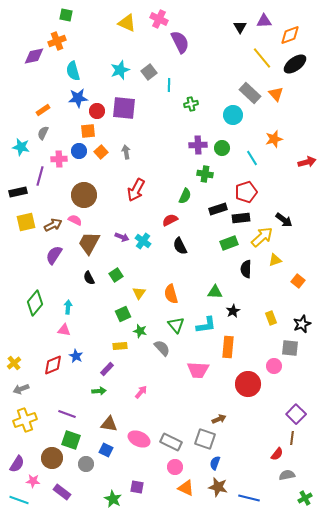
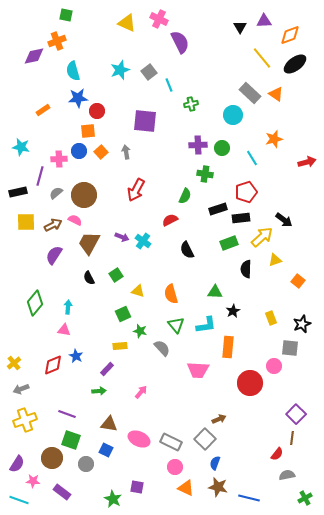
cyan line at (169, 85): rotated 24 degrees counterclockwise
orange triangle at (276, 94): rotated 14 degrees counterclockwise
purple square at (124, 108): moved 21 px right, 13 px down
gray semicircle at (43, 133): moved 13 px right, 60 px down; rotated 24 degrees clockwise
yellow square at (26, 222): rotated 12 degrees clockwise
black semicircle at (180, 246): moved 7 px right, 4 px down
yellow triangle at (139, 293): moved 1 px left, 2 px up; rotated 48 degrees counterclockwise
red circle at (248, 384): moved 2 px right, 1 px up
gray square at (205, 439): rotated 25 degrees clockwise
